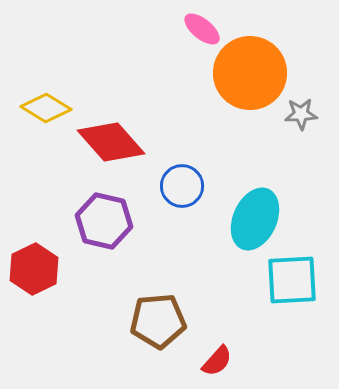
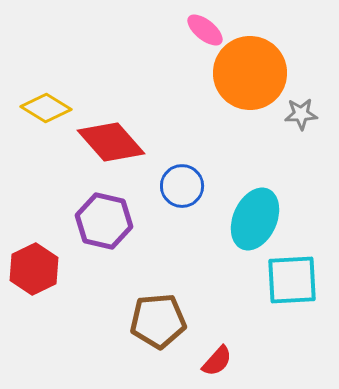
pink ellipse: moved 3 px right, 1 px down
